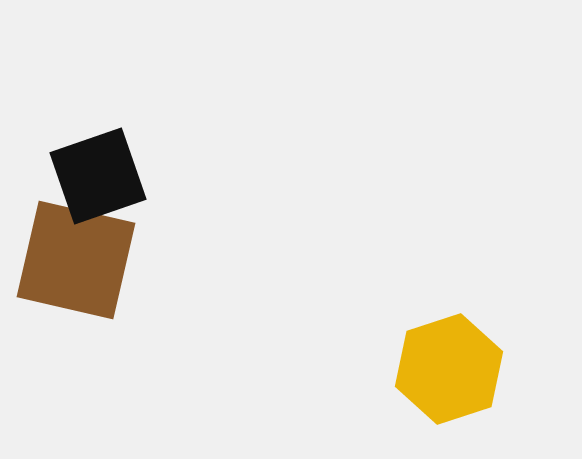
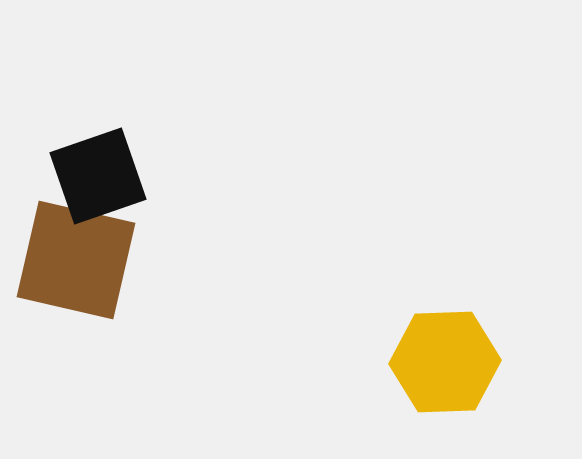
yellow hexagon: moved 4 px left, 7 px up; rotated 16 degrees clockwise
